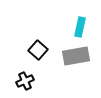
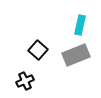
cyan rectangle: moved 2 px up
gray rectangle: moved 1 px up; rotated 12 degrees counterclockwise
